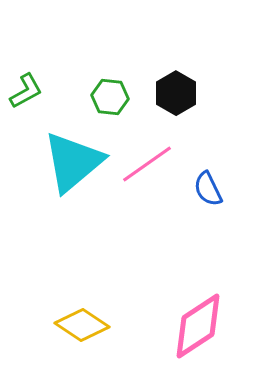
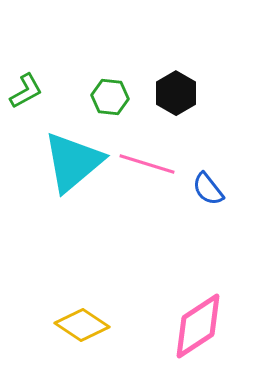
pink line: rotated 52 degrees clockwise
blue semicircle: rotated 12 degrees counterclockwise
